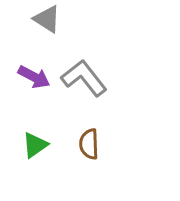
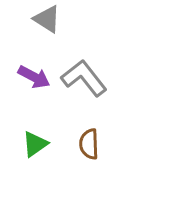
green triangle: moved 1 px up
